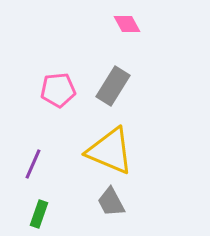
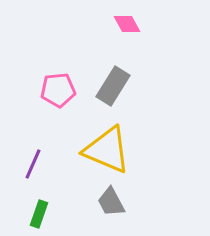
yellow triangle: moved 3 px left, 1 px up
